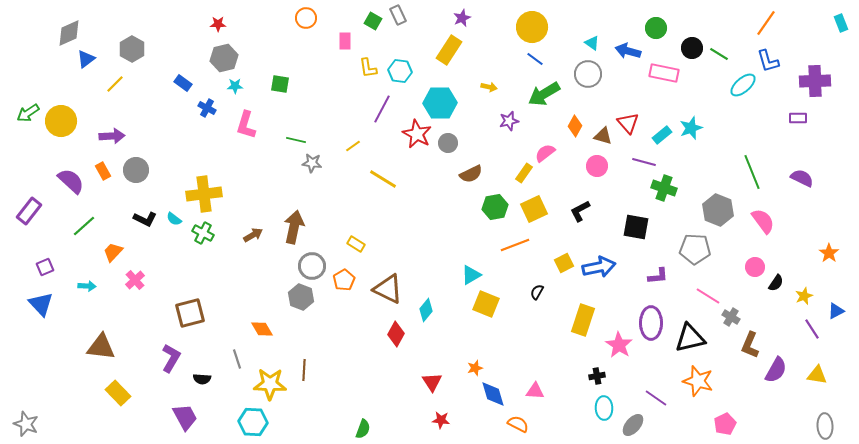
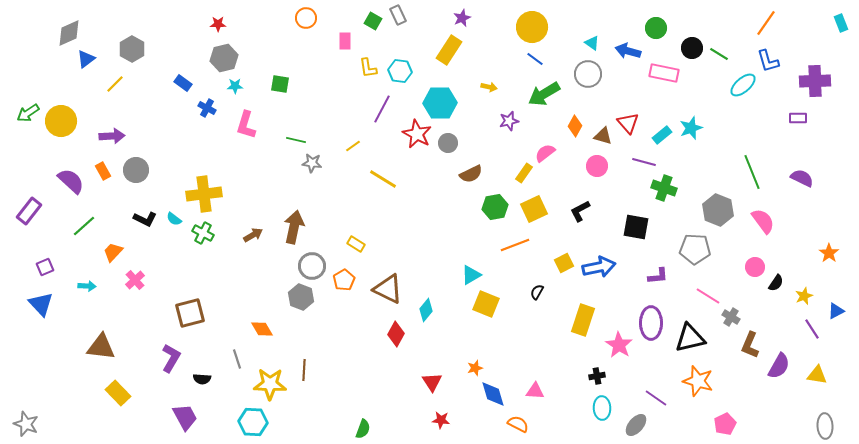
purple semicircle at (776, 370): moved 3 px right, 4 px up
cyan ellipse at (604, 408): moved 2 px left
gray ellipse at (633, 425): moved 3 px right
